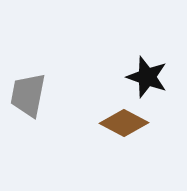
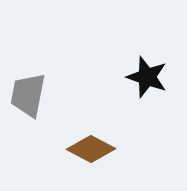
brown diamond: moved 33 px left, 26 px down
